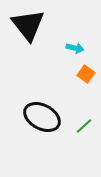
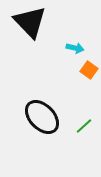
black triangle: moved 2 px right, 3 px up; rotated 6 degrees counterclockwise
orange square: moved 3 px right, 4 px up
black ellipse: rotated 18 degrees clockwise
